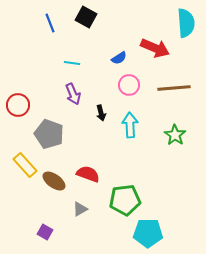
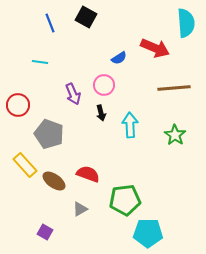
cyan line: moved 32 px left, 1 px up
pink circle: moved 25 px left
